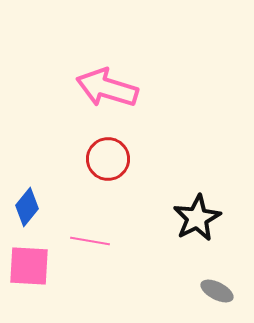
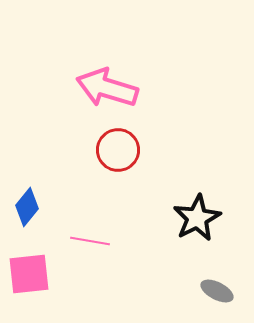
red circle: moved 10 px right, 9 px up
pink square: moved 8 px down; rotated 9 degrees counterclockwise
